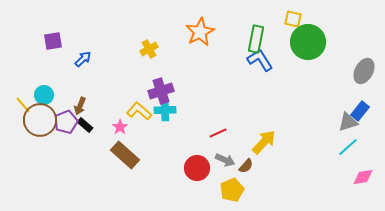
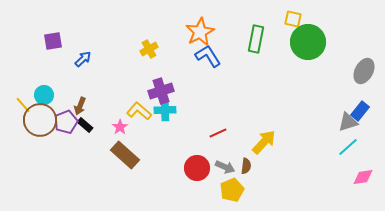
blue L-shape: moved 52 px left, 4 px up
gray arrow: moved 7 px down
brown semicircle: rotated 35 degrees counterclockwise
